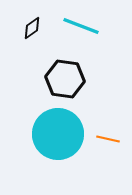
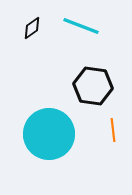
black hexagon: moved 28 px right, 7 px down
cyan circle: moved 9 px left
orange line: moved 5 px right, 9 px up; rotated 70 degrees clockwise
